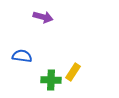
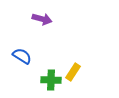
purple arrow: moved 1 px left, 2 px down
blue semicircle: rotated 24 degrees clockwise
